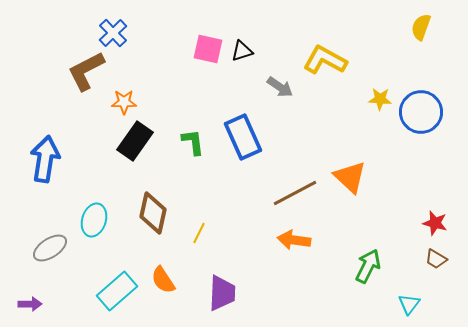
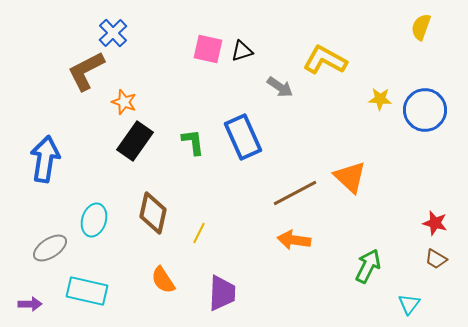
orange star: rotated 20 degrees clockwise
blue circle: moved 4 px right, 2 px up
cyan rectangle: moved 30 px left; rotated 54 degrees clockwise
